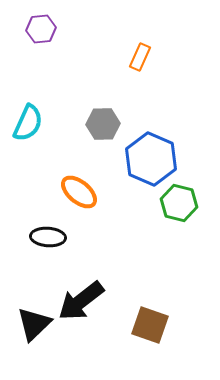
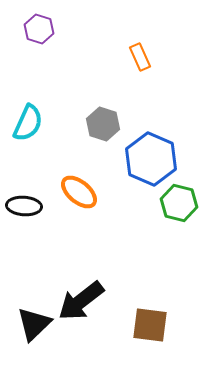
purple hexagon: moved 2 px left; rotated 24 degrees clockwise
orange rectangle: rotated 48 degrees counterclockwise
gray hexagon: rotated 20 degrees clockwise
black ellipse: moved 24 px left, 31 px up
brown square: rotated 12 degrees counterclockwise
